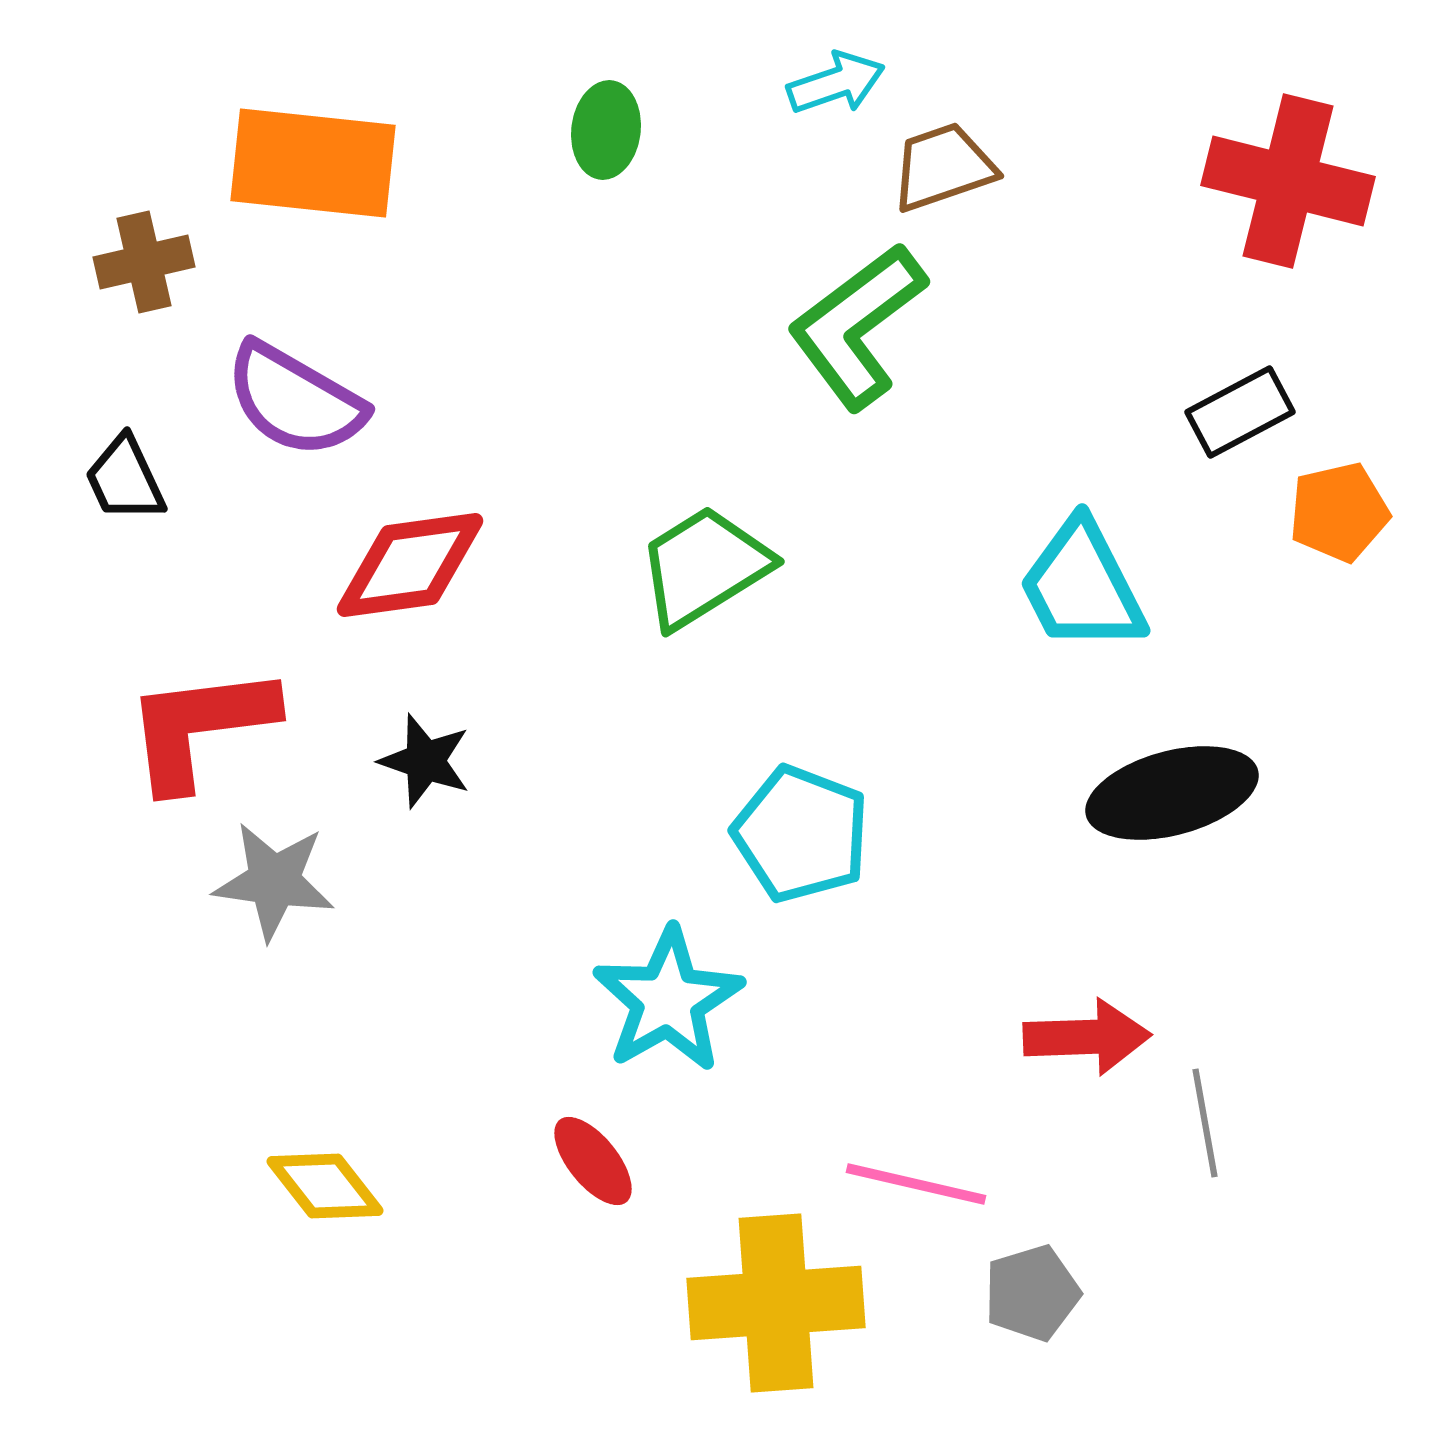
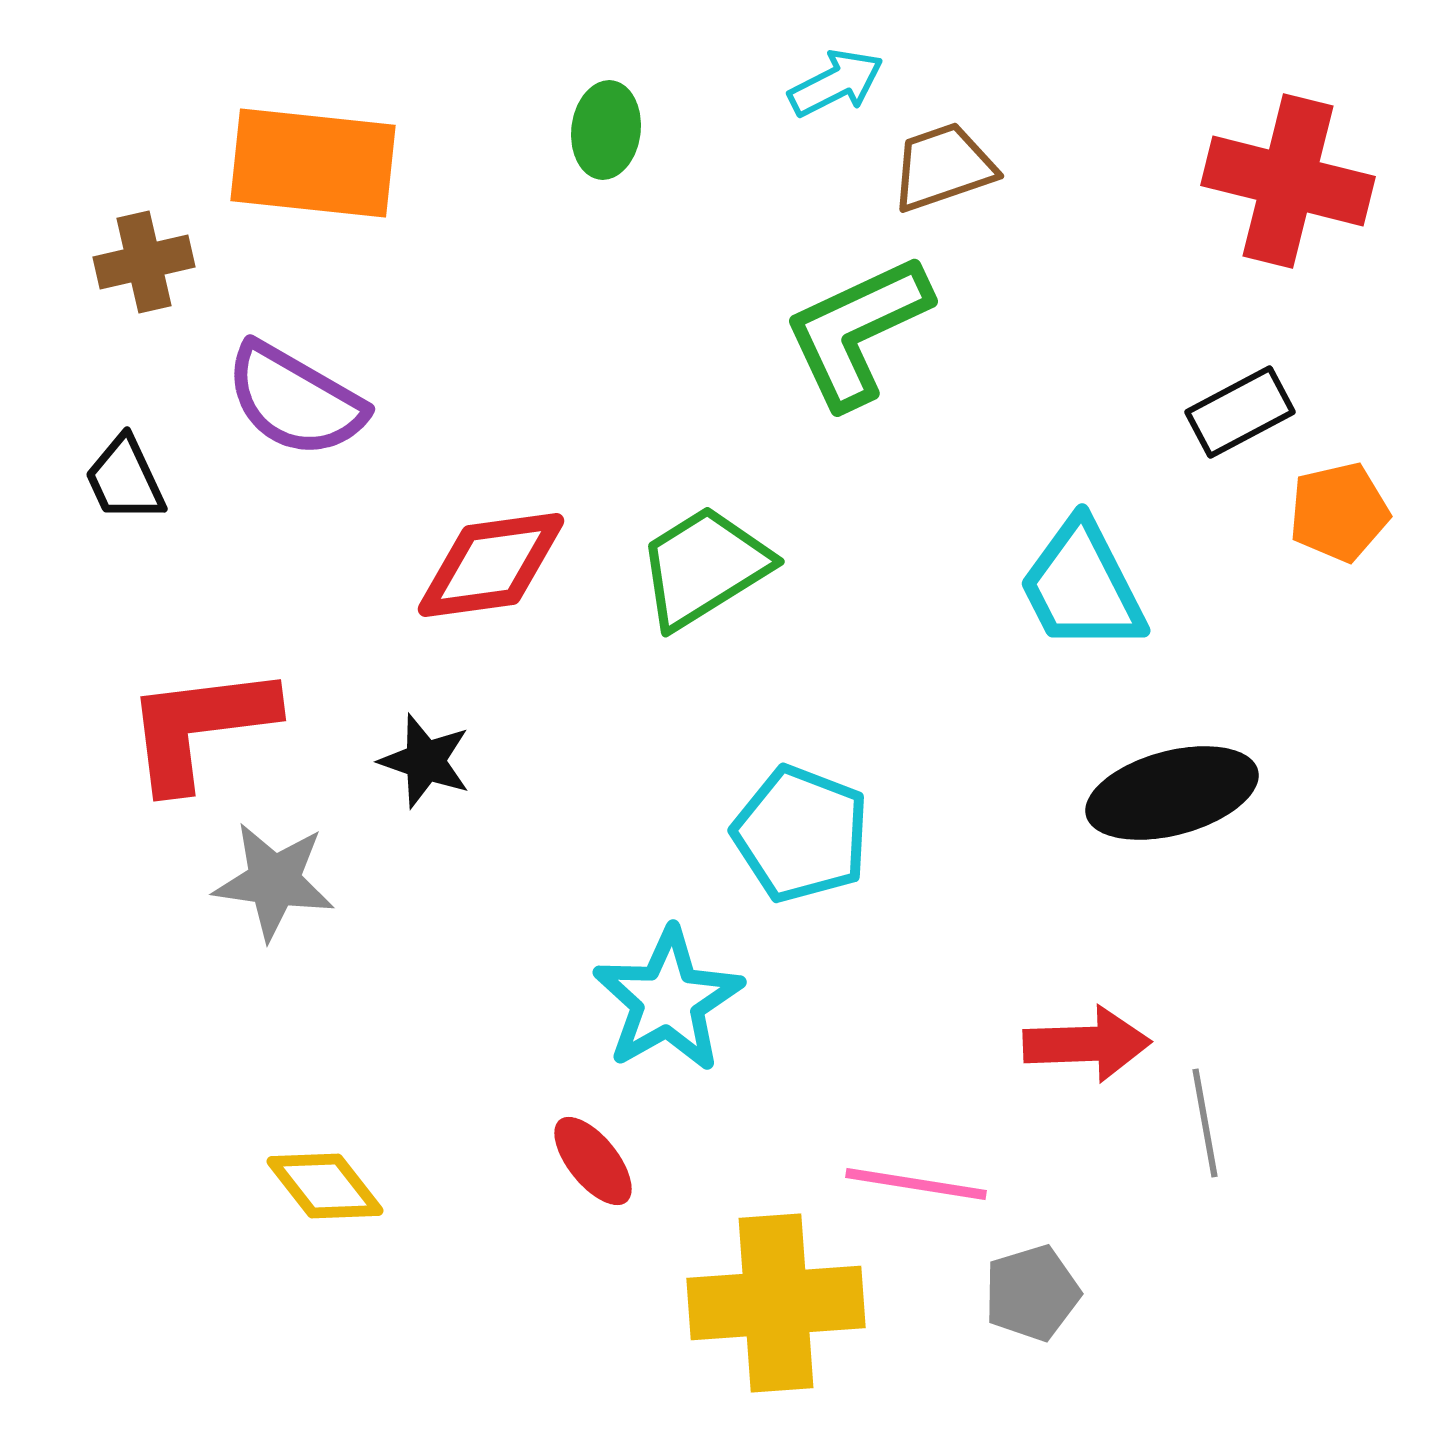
cyan arrow: rotated 8 degrees counterclockwise
green L-shape: moved 5 px down; rotated 12 degrees clockwise
red diamond: moved 81 px right
red arrow: moved 7 px down
pink line: rotated 4 degrees counterclockwise
